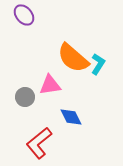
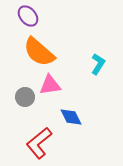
purple ellipse: moved 4 px right, 1 px down
orange semicircle: moved 34 px left, 6 px up
